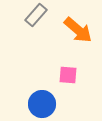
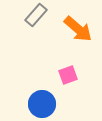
orange arrow: moved 1 px up
pink square: rotated 24 degrees counterclockwise
